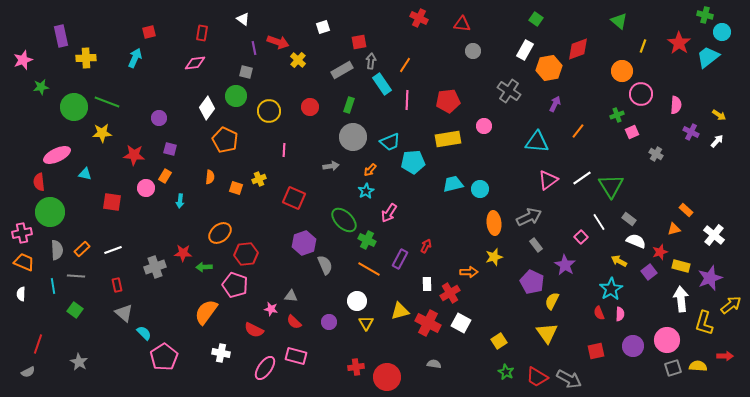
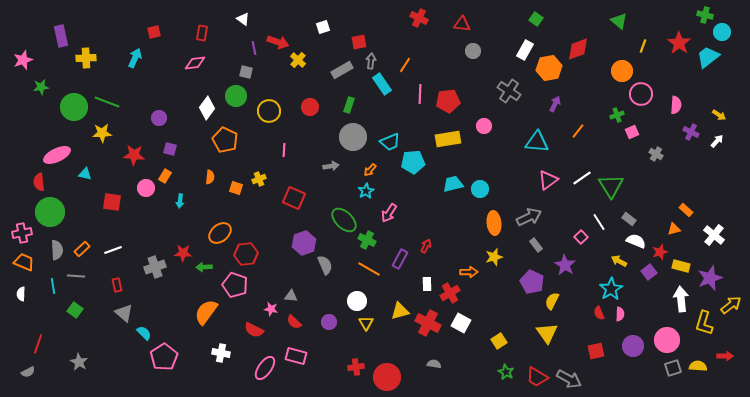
red square at (149, 32): moved 5 px right
pink line at (407, 100): moved 13 px right, 6 px up
